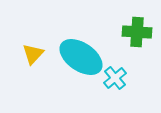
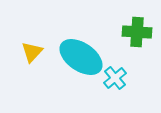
yellow triangle: moved 1 px left, 2 px up
